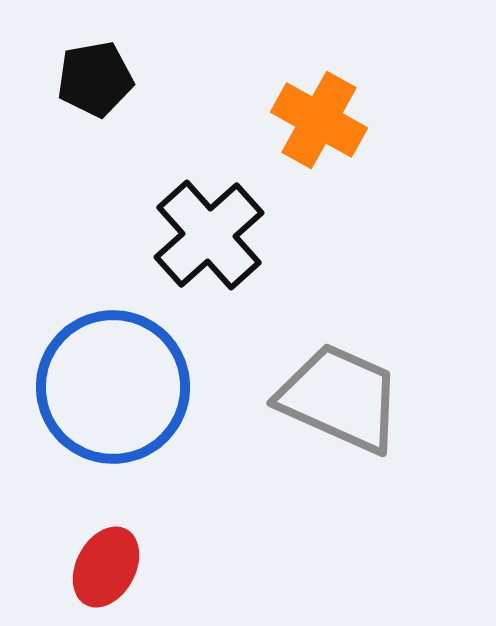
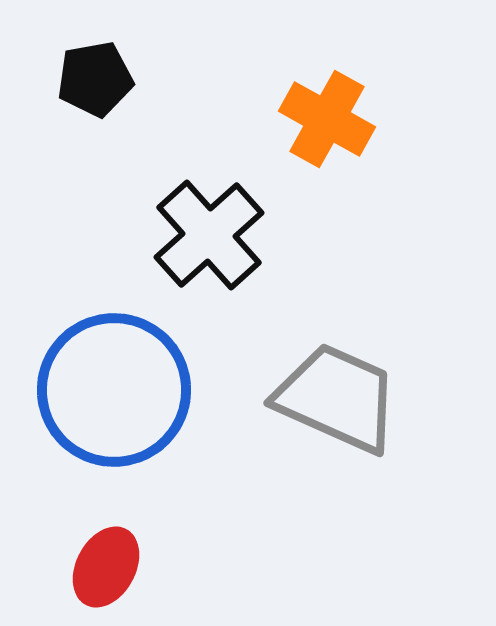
orange cross: moved 8 px right, 1 px up
blue circle: moved 1 px right, 3 px down
gray trapezoid: moved 3 px left
